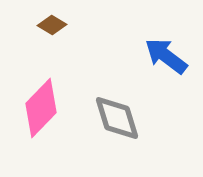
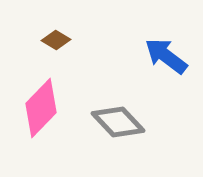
brown diamond: moved 4 px right, 15 px down
gray diamond: moved 1 px right, 4 px down; rotated 26 degrees counterclockwise
